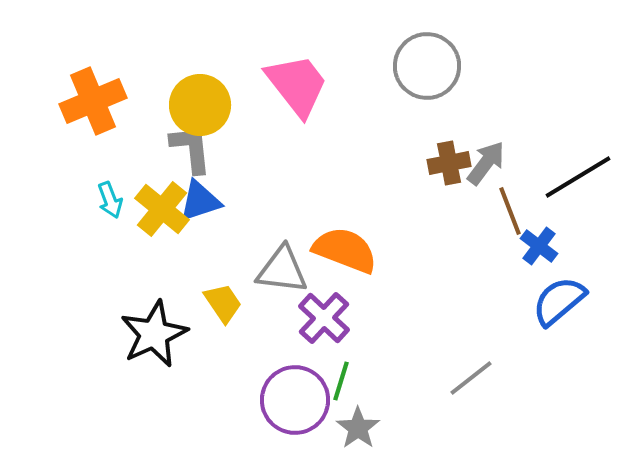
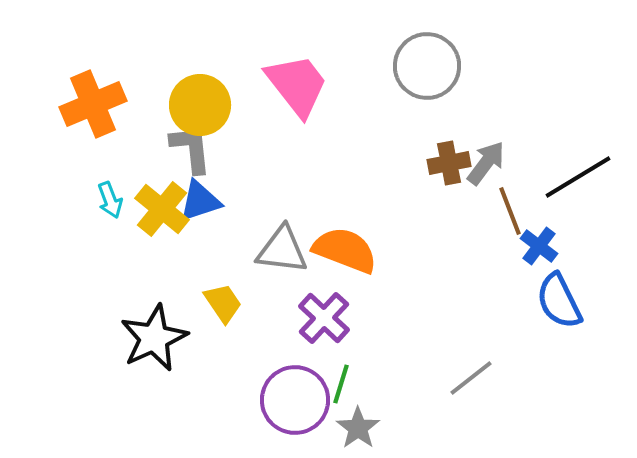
orange cross: moved 3 px down
gray triangle: moved 20 px up
blue semicircle: rotated 76 degrees counterclockwise
black star: moved 4 px down
green line: moved 3 px down
